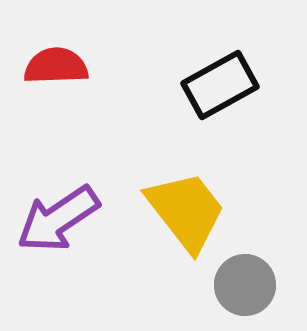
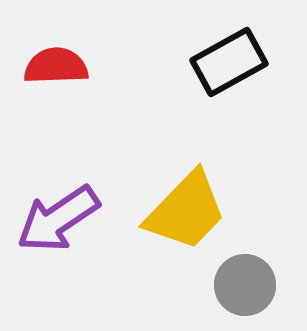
black rectangle: moved 9 px right, 23 px up
yellow trapezoid: rotated 82 degrees clockwise
